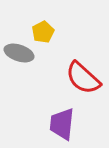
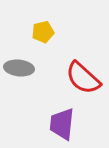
yellow pentagon: rotated 15 degrees clockwise
gray ellipse: moved 15 px down; rotated 12 degrees counterclockwise
